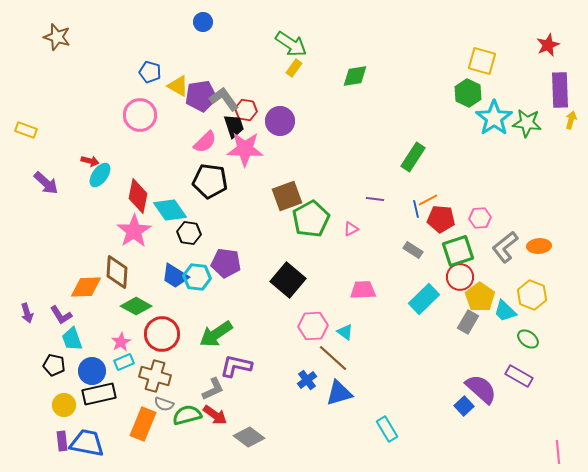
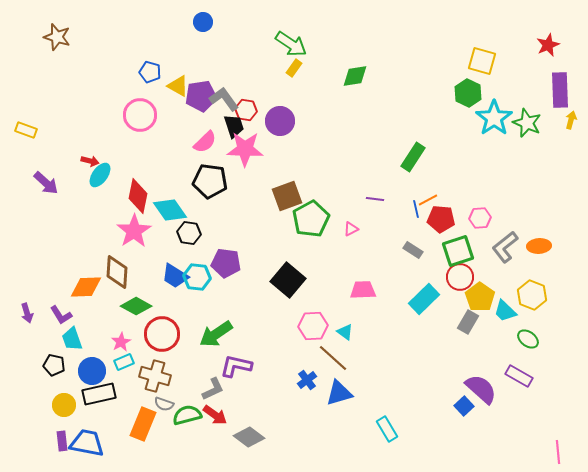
green star at (527, 123): rotated 16 degrees clockwise
